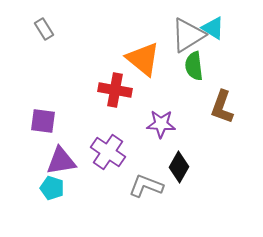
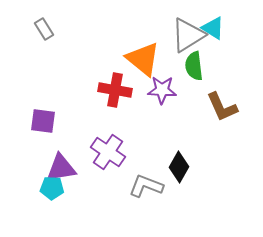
brown L-shape: rotated 44 degrees counterclockwise
purple star: moved 1 px right, 34 px up
purple triangle: moved 7 px down
cyan pentagon: rotated 15 degrees counterclockwise
